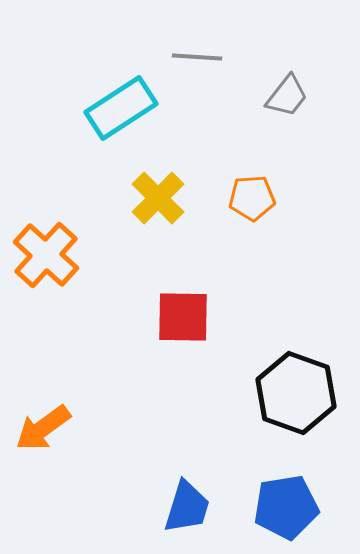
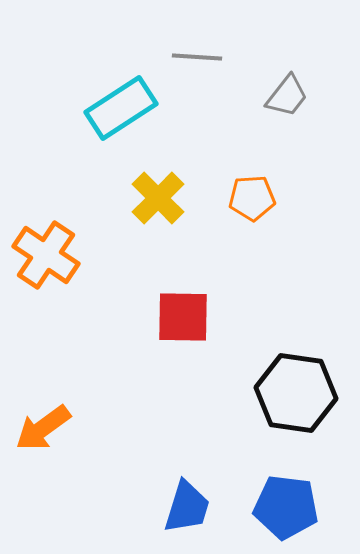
orange cross: rotated 8 degrees counterclockwise
black hexagon: rotated 12 degrees counterclockwise
blue pentagon: rotated 16 degrees clockwise
